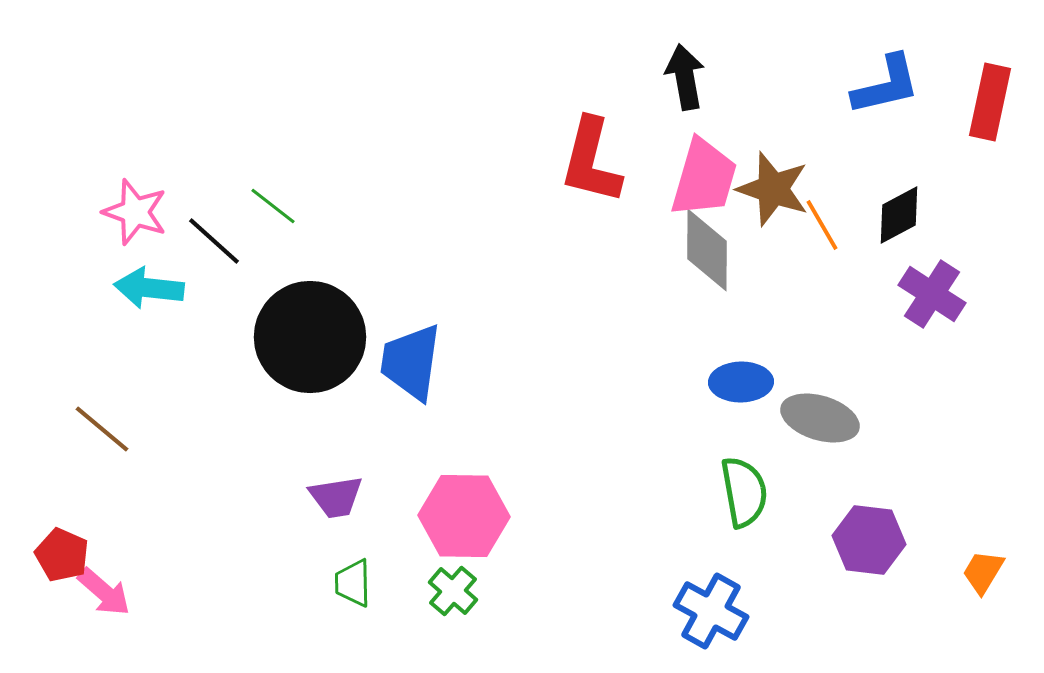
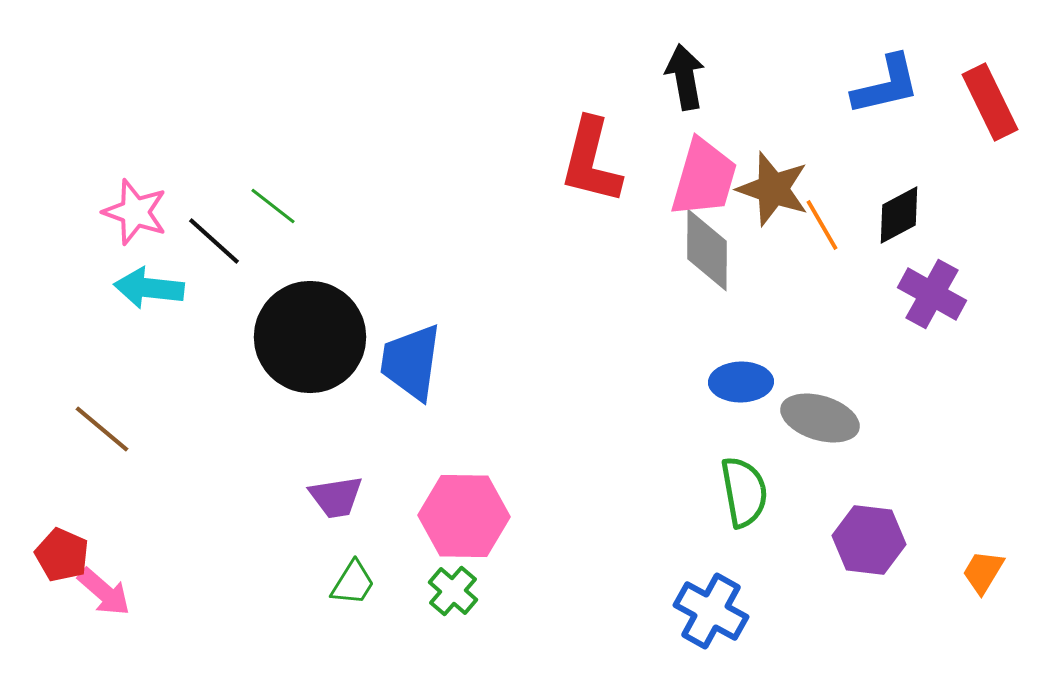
red rectangle: rotated 38 degrees counterclockwise
purple cross: rotated 4 degrees counterclockwise
green trapezoid: rotated 147 degrees counterclockwise
